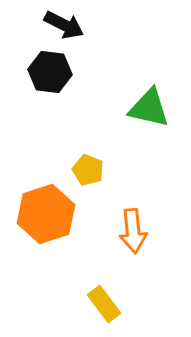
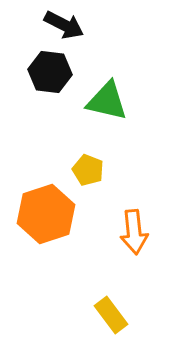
green triangle: moved 42 px left, 7 px up
orange arrow: moved 1 px right, 1 px down
yellow rectangle: moved 7 px right, 11 px down
